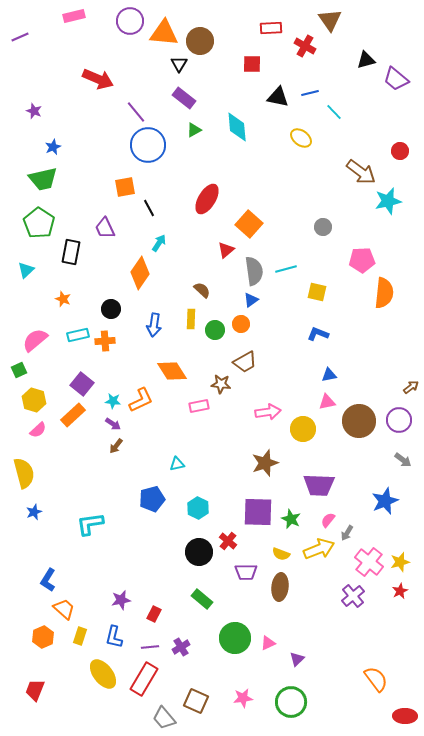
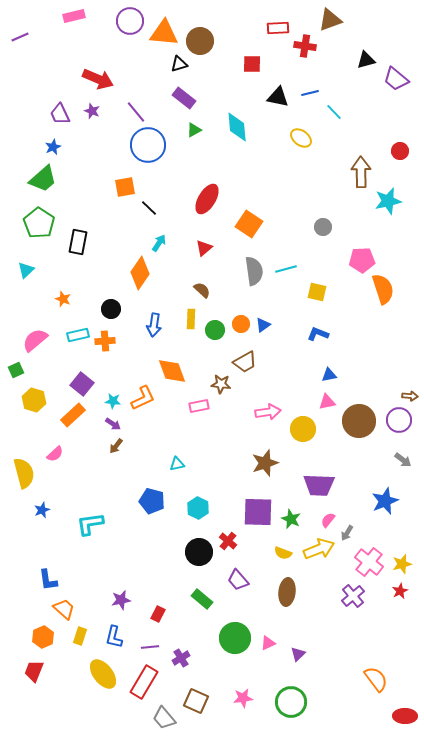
brown triangle at (330, 20): rotated 45 degrees clockwise
red rectangle at (271, 28): moved 7 px right
red cross at (305, 46): rotated 20 degrees counterclockwise
black triangle at (179, 64): rotated 42 degrees clockwise
purple star at (34, 111): moved 58 px right
brown arrow at (361, 172): rotated 128 degrees counterclockwise
green trapezoid at (43, 179): rotated 28 degrees counterclockwise
black line at (149, 208): rotated 18 degrees counterclockwise
orange square at (249, 224): rotated 8 degrees counterclockwise
purple trapezoid at (105, 228): moved 45 px left, 114 px up
red triangle at (226, 250): moved 22 px left, 2 px up
black rectangle at (71, 252): moved 7 px right, 10 px up
orange semicircle at (384, 293): moved 1 px left, 4 px up; rotated 24 degrees counterclockwise
blue triangle at (251, 300): moved 12 px right, 25 px down
green square at (19, 370): moved 3 px left
orange diamond at (172, 371): rotated 12 degrees clockwise
brown arrow at (411, 387): moved 1 px left, 9 px down; rotated 42 degrees clockwise
orange L-shape at (141, 400): moved 2 px right, 2 px up
pink semicircle at (38, 430): moved 17 px right, 24 px down
blue pentagon at (152, 499): moved 2 px down; rotated 30 degrees clockwise
blue star at (34, 512): moved 8 px right, 2 px up
yellow semicircle at (281, 554): moved 2 px right, 1 px up
yellow star at (400, 562): moved 2 px right, 2 px down
purple trapezoid at (246, 572): moved 8 px left, 8 px down; rotated 50 degrees clockwise
blue L-shape at (48, 580): rotated 40 degrees counterclockwise
brown ellipse at (280, 587): moved 7 px right, 5 px down
red rectangle at (154, 614): moved 4 px right
purple cross at (181, 647): moved 11 px down
purple triangle at (297, 659): moved 1 px right, 5 px up
red rectangle at (144, 679): moved 3 px down
red trapezoid at (35, 690): moved 1 px left, 19 px up
